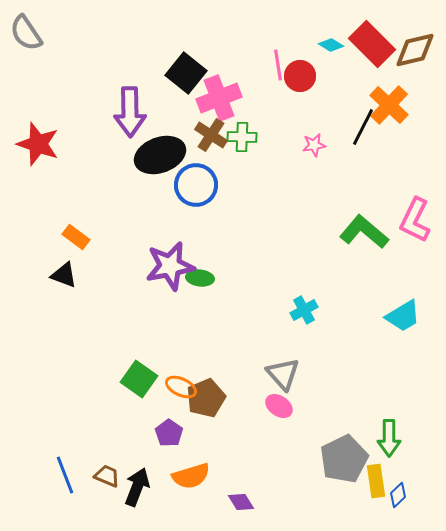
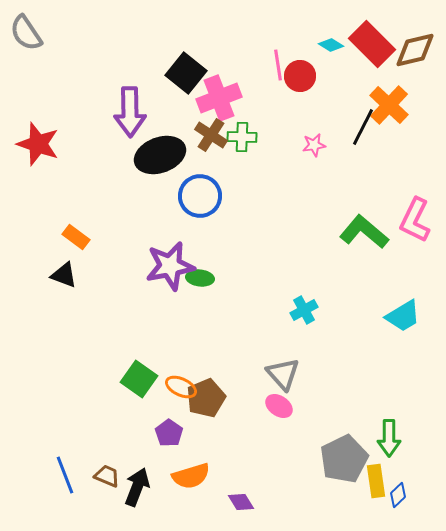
blue circle: moved 4 px right, 11 px down
